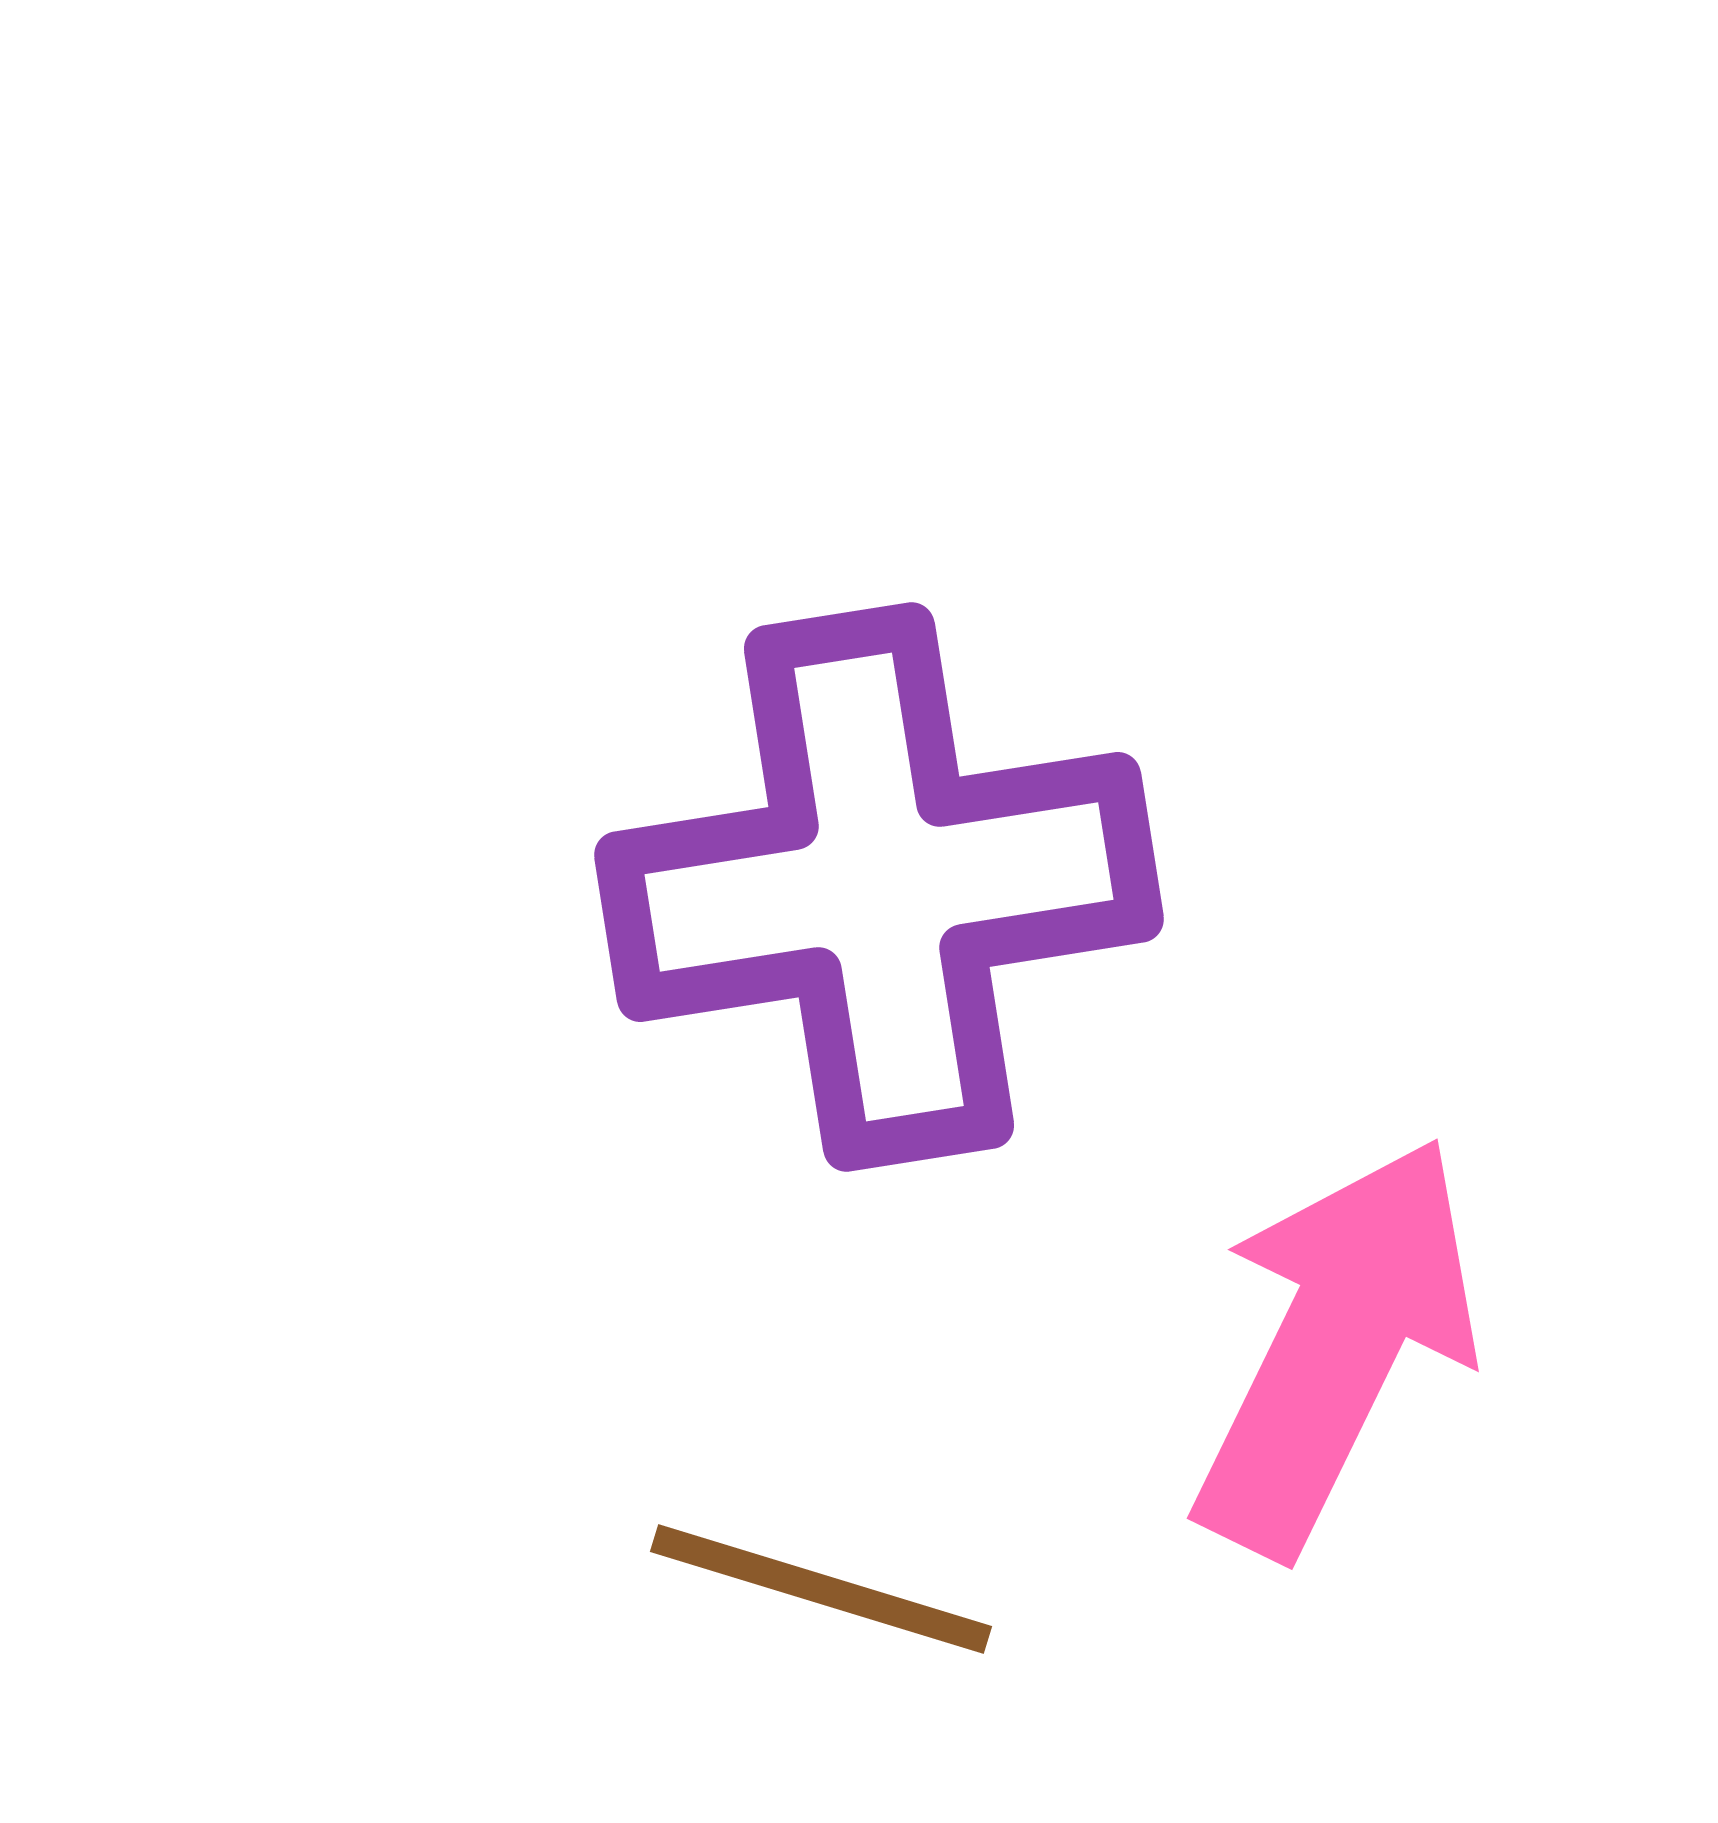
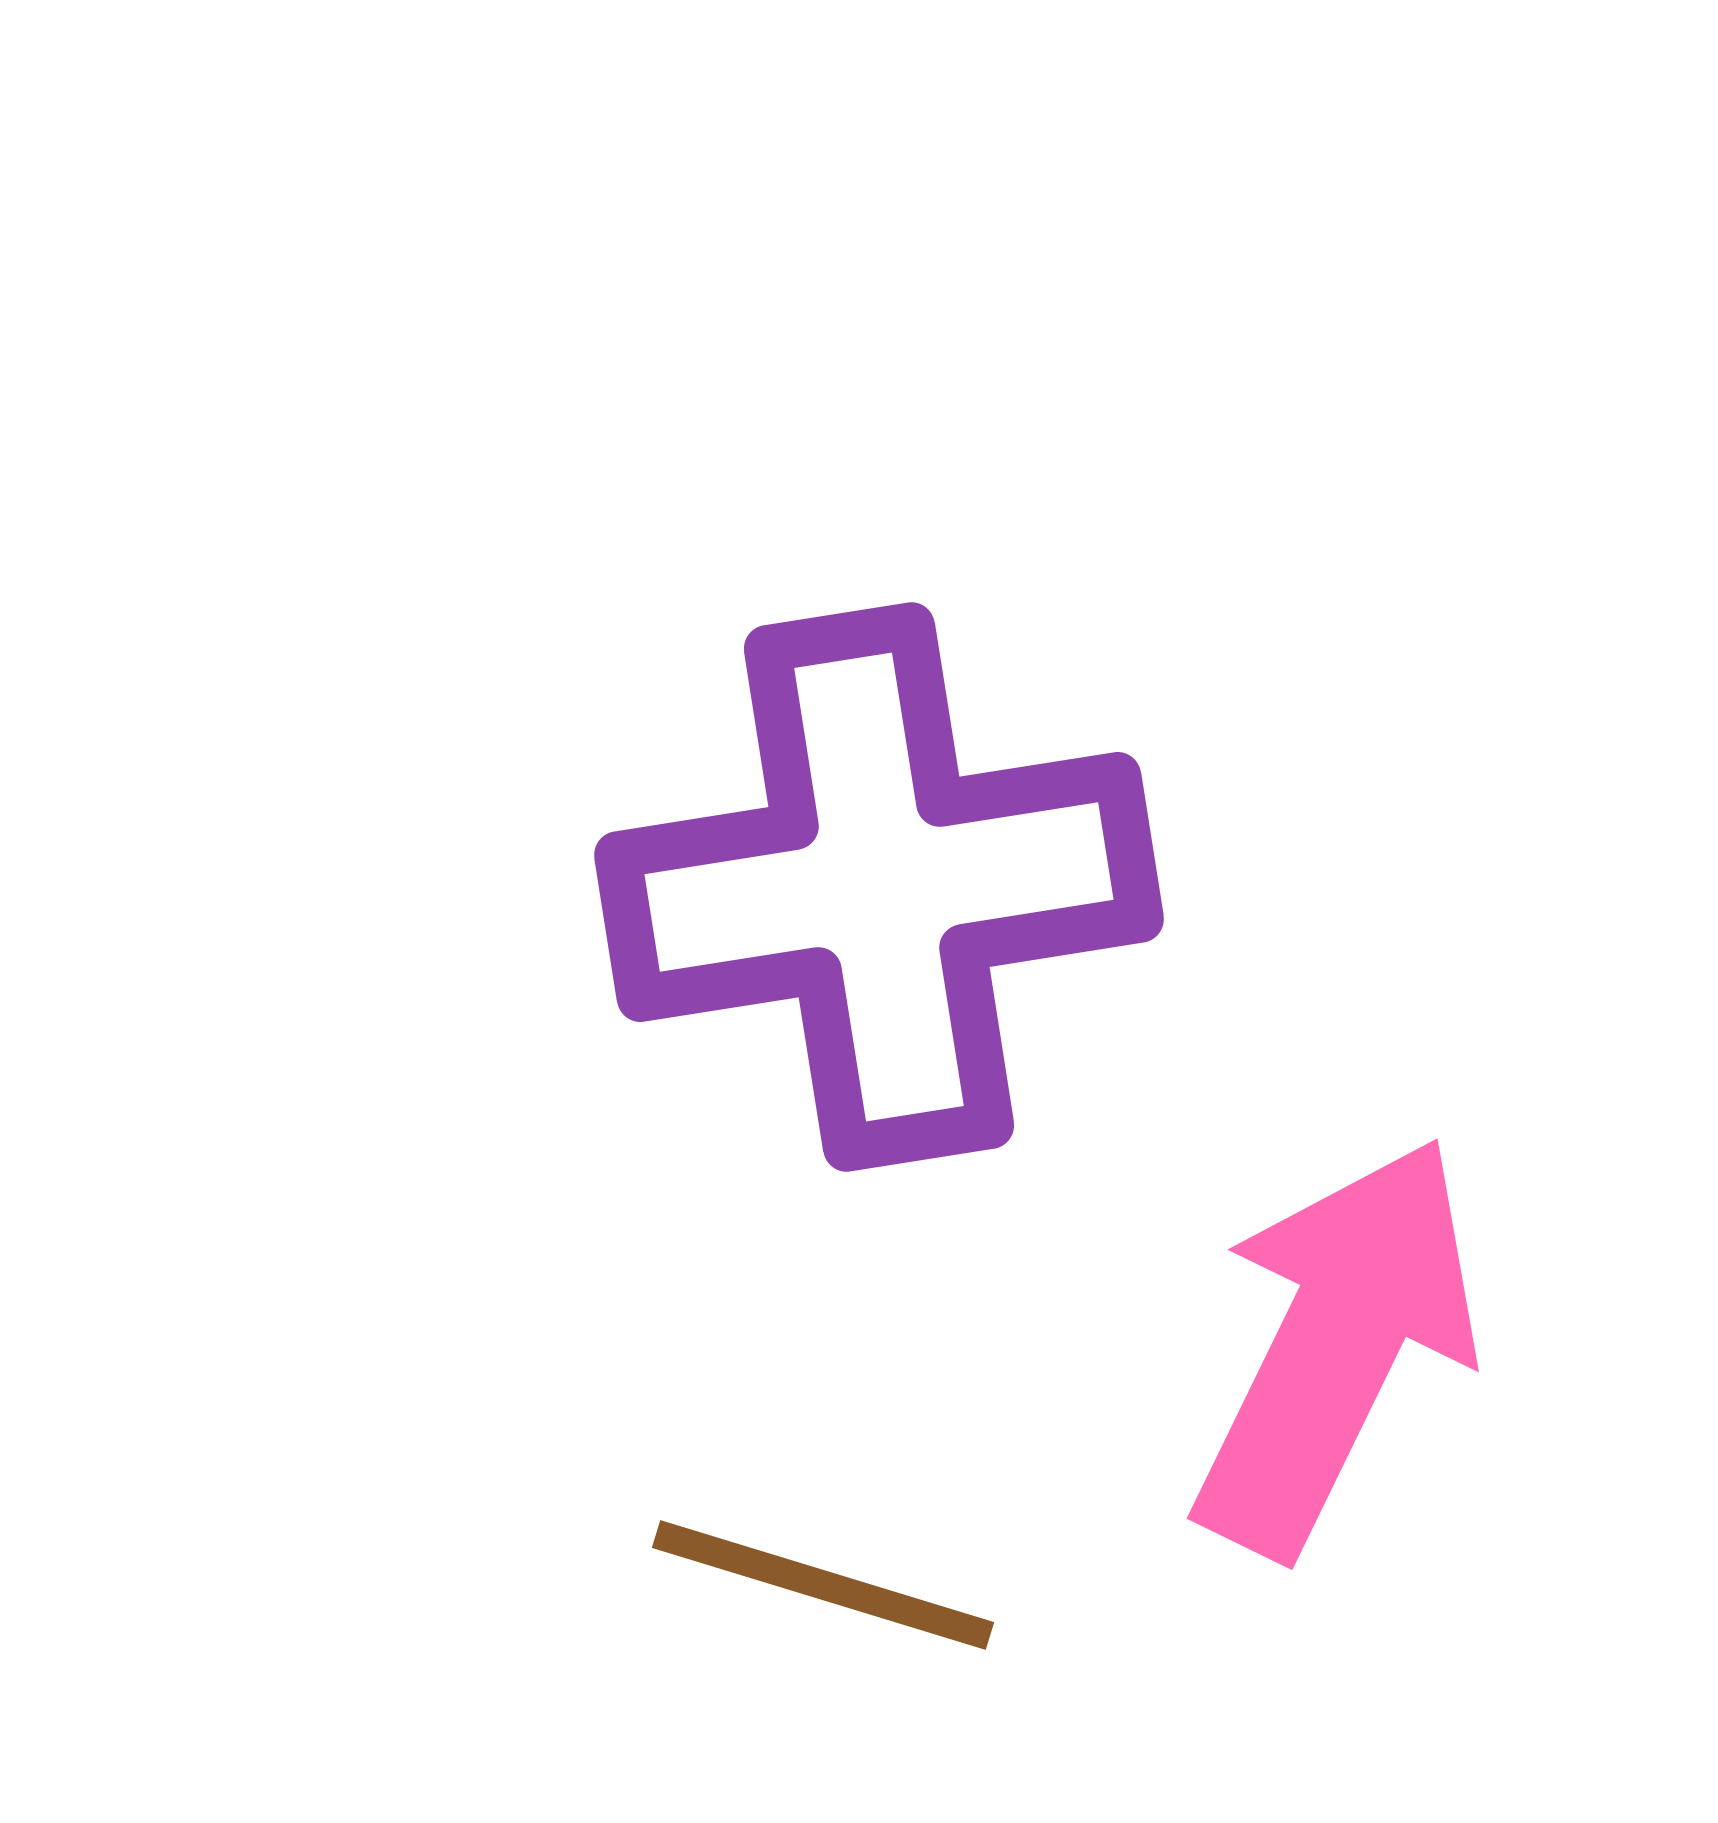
brown line: moved 2 px right, 4 px up
